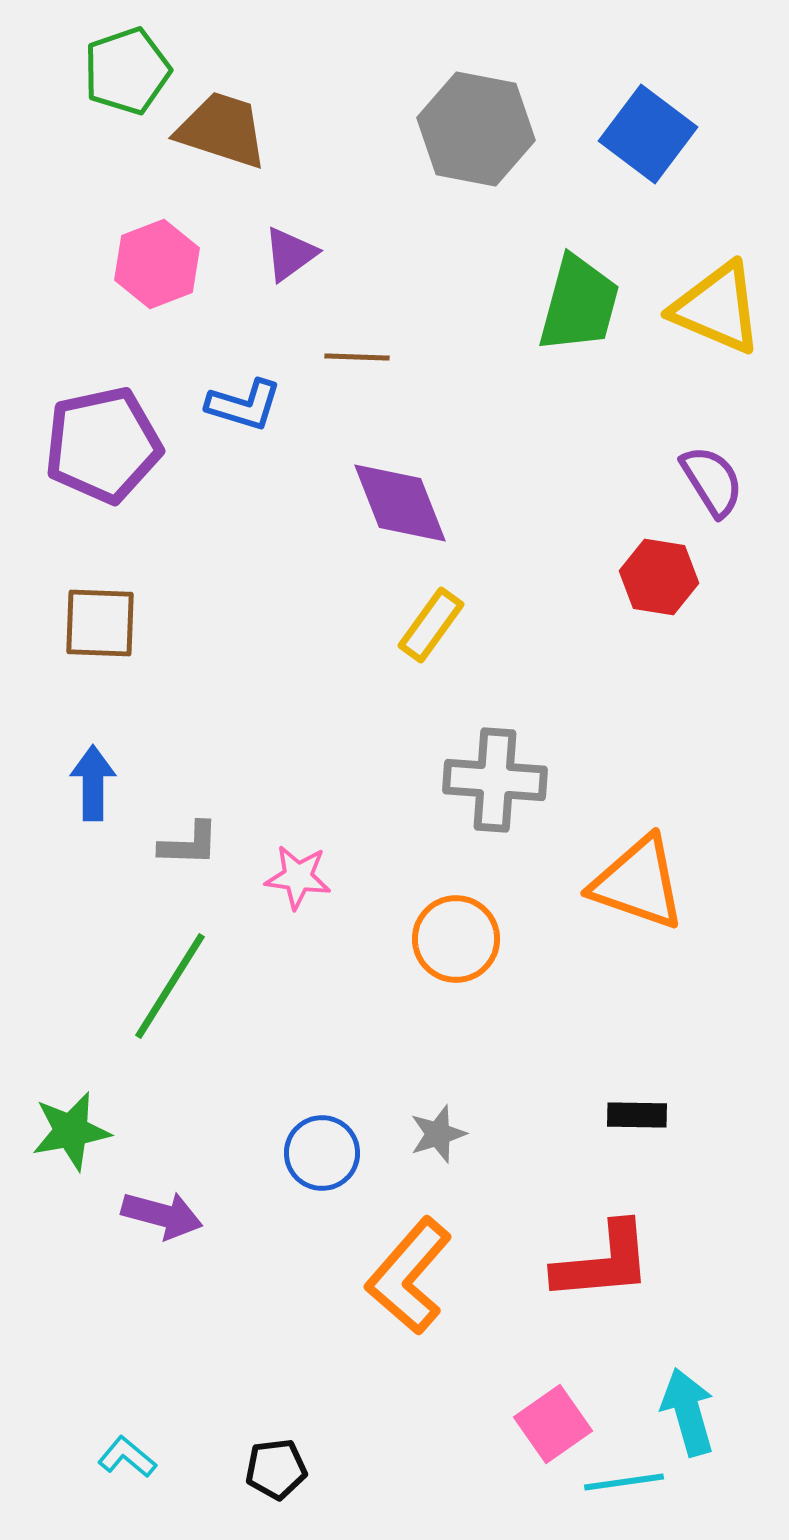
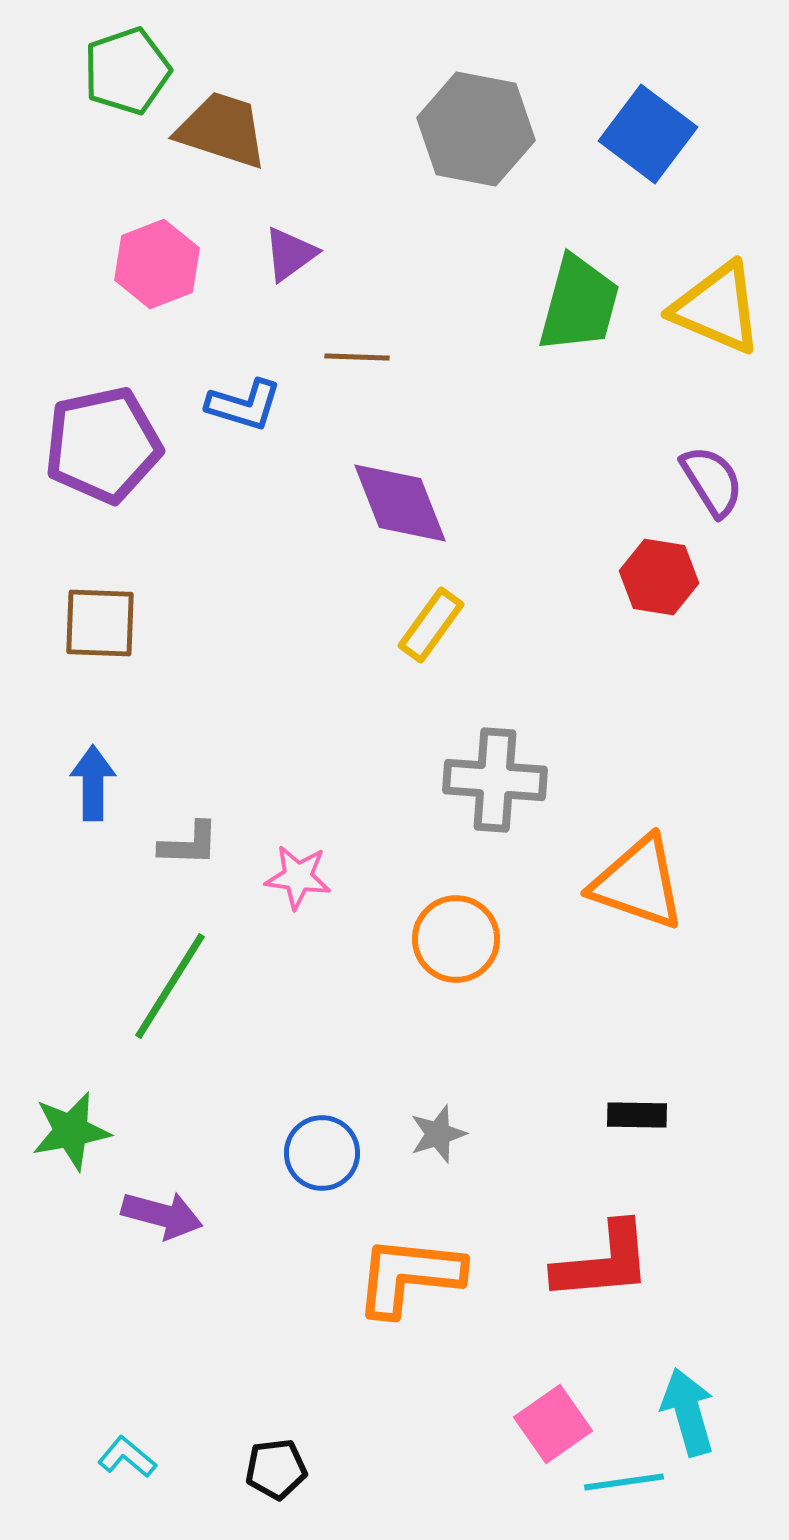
orange L-shape: rotated 55 degrees clockwise
